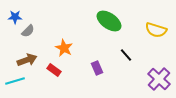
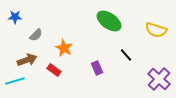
gray semicircle: moved 8 px right, 4 px down
